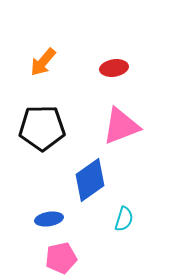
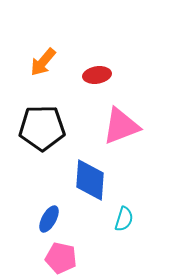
red ellipse: moved 17 px left, 7 px down
blue diamond: rotated 51 degrees counterclockwise
blue ellipse: rotated 52 degrees counterclockwise
pink pentagon: rotated 24 degrees clockwise
